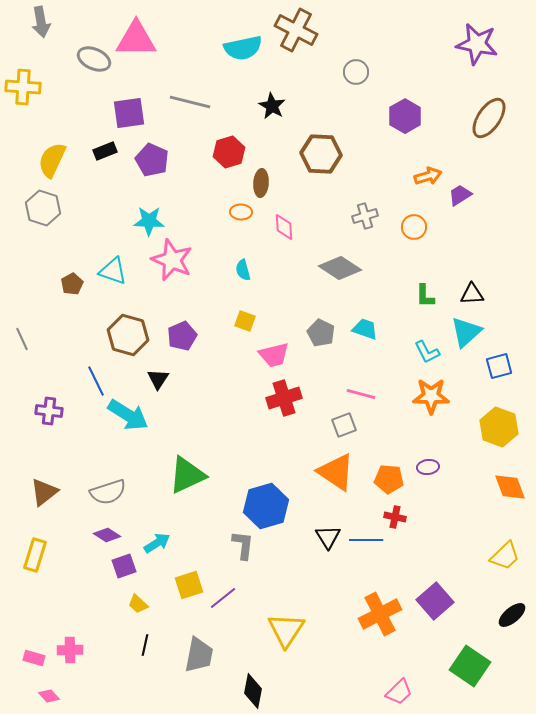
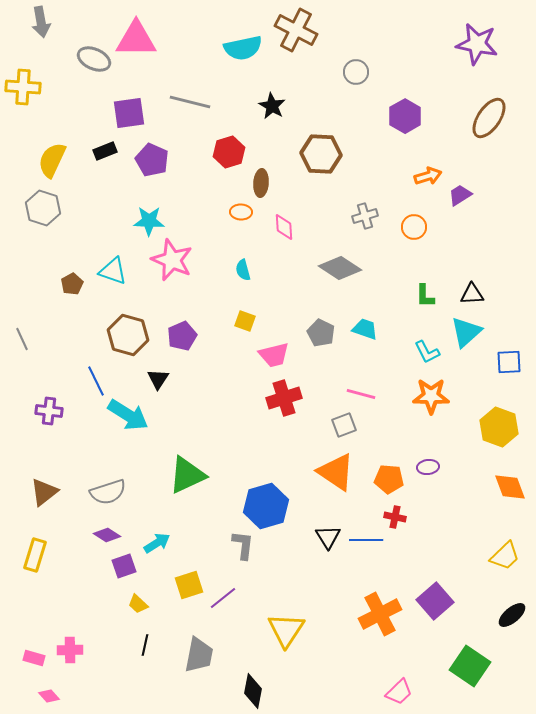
blue square at (499, 366): moved 10 px right, 4 px up; rotated 12 degrees clockwise
